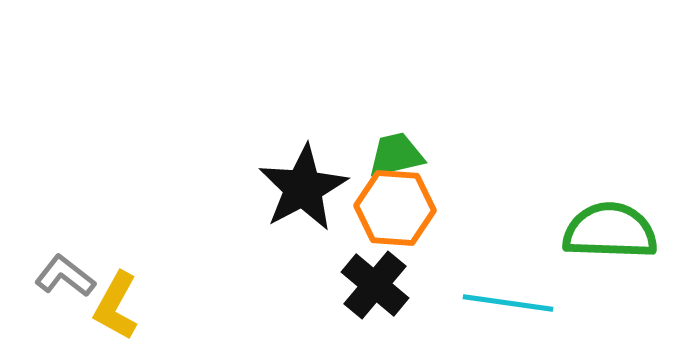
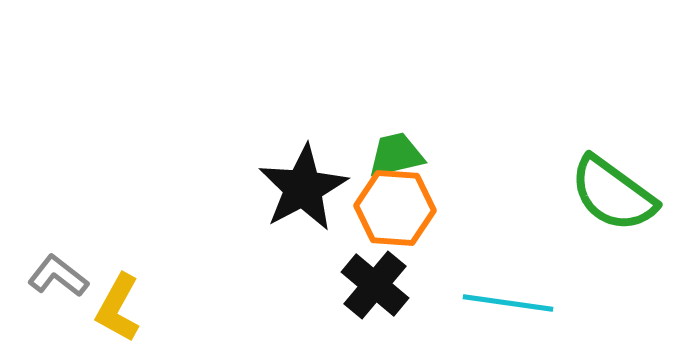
green semicircle: moved 3 px right, 37 px up; rotated 146 degrees counterclockwise
gray L-shape: moved 7 px left
yellow L-shape: moved 2 px right, 2 px down
